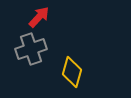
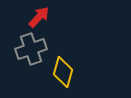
yellow diamond: moved 9 px left
